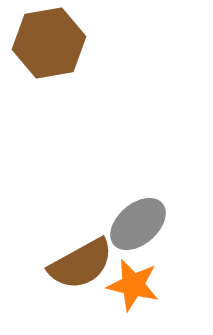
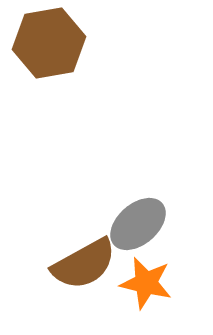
brown semicircle: moved 3 px right
orange star: moved 13 px right, 2 px up
